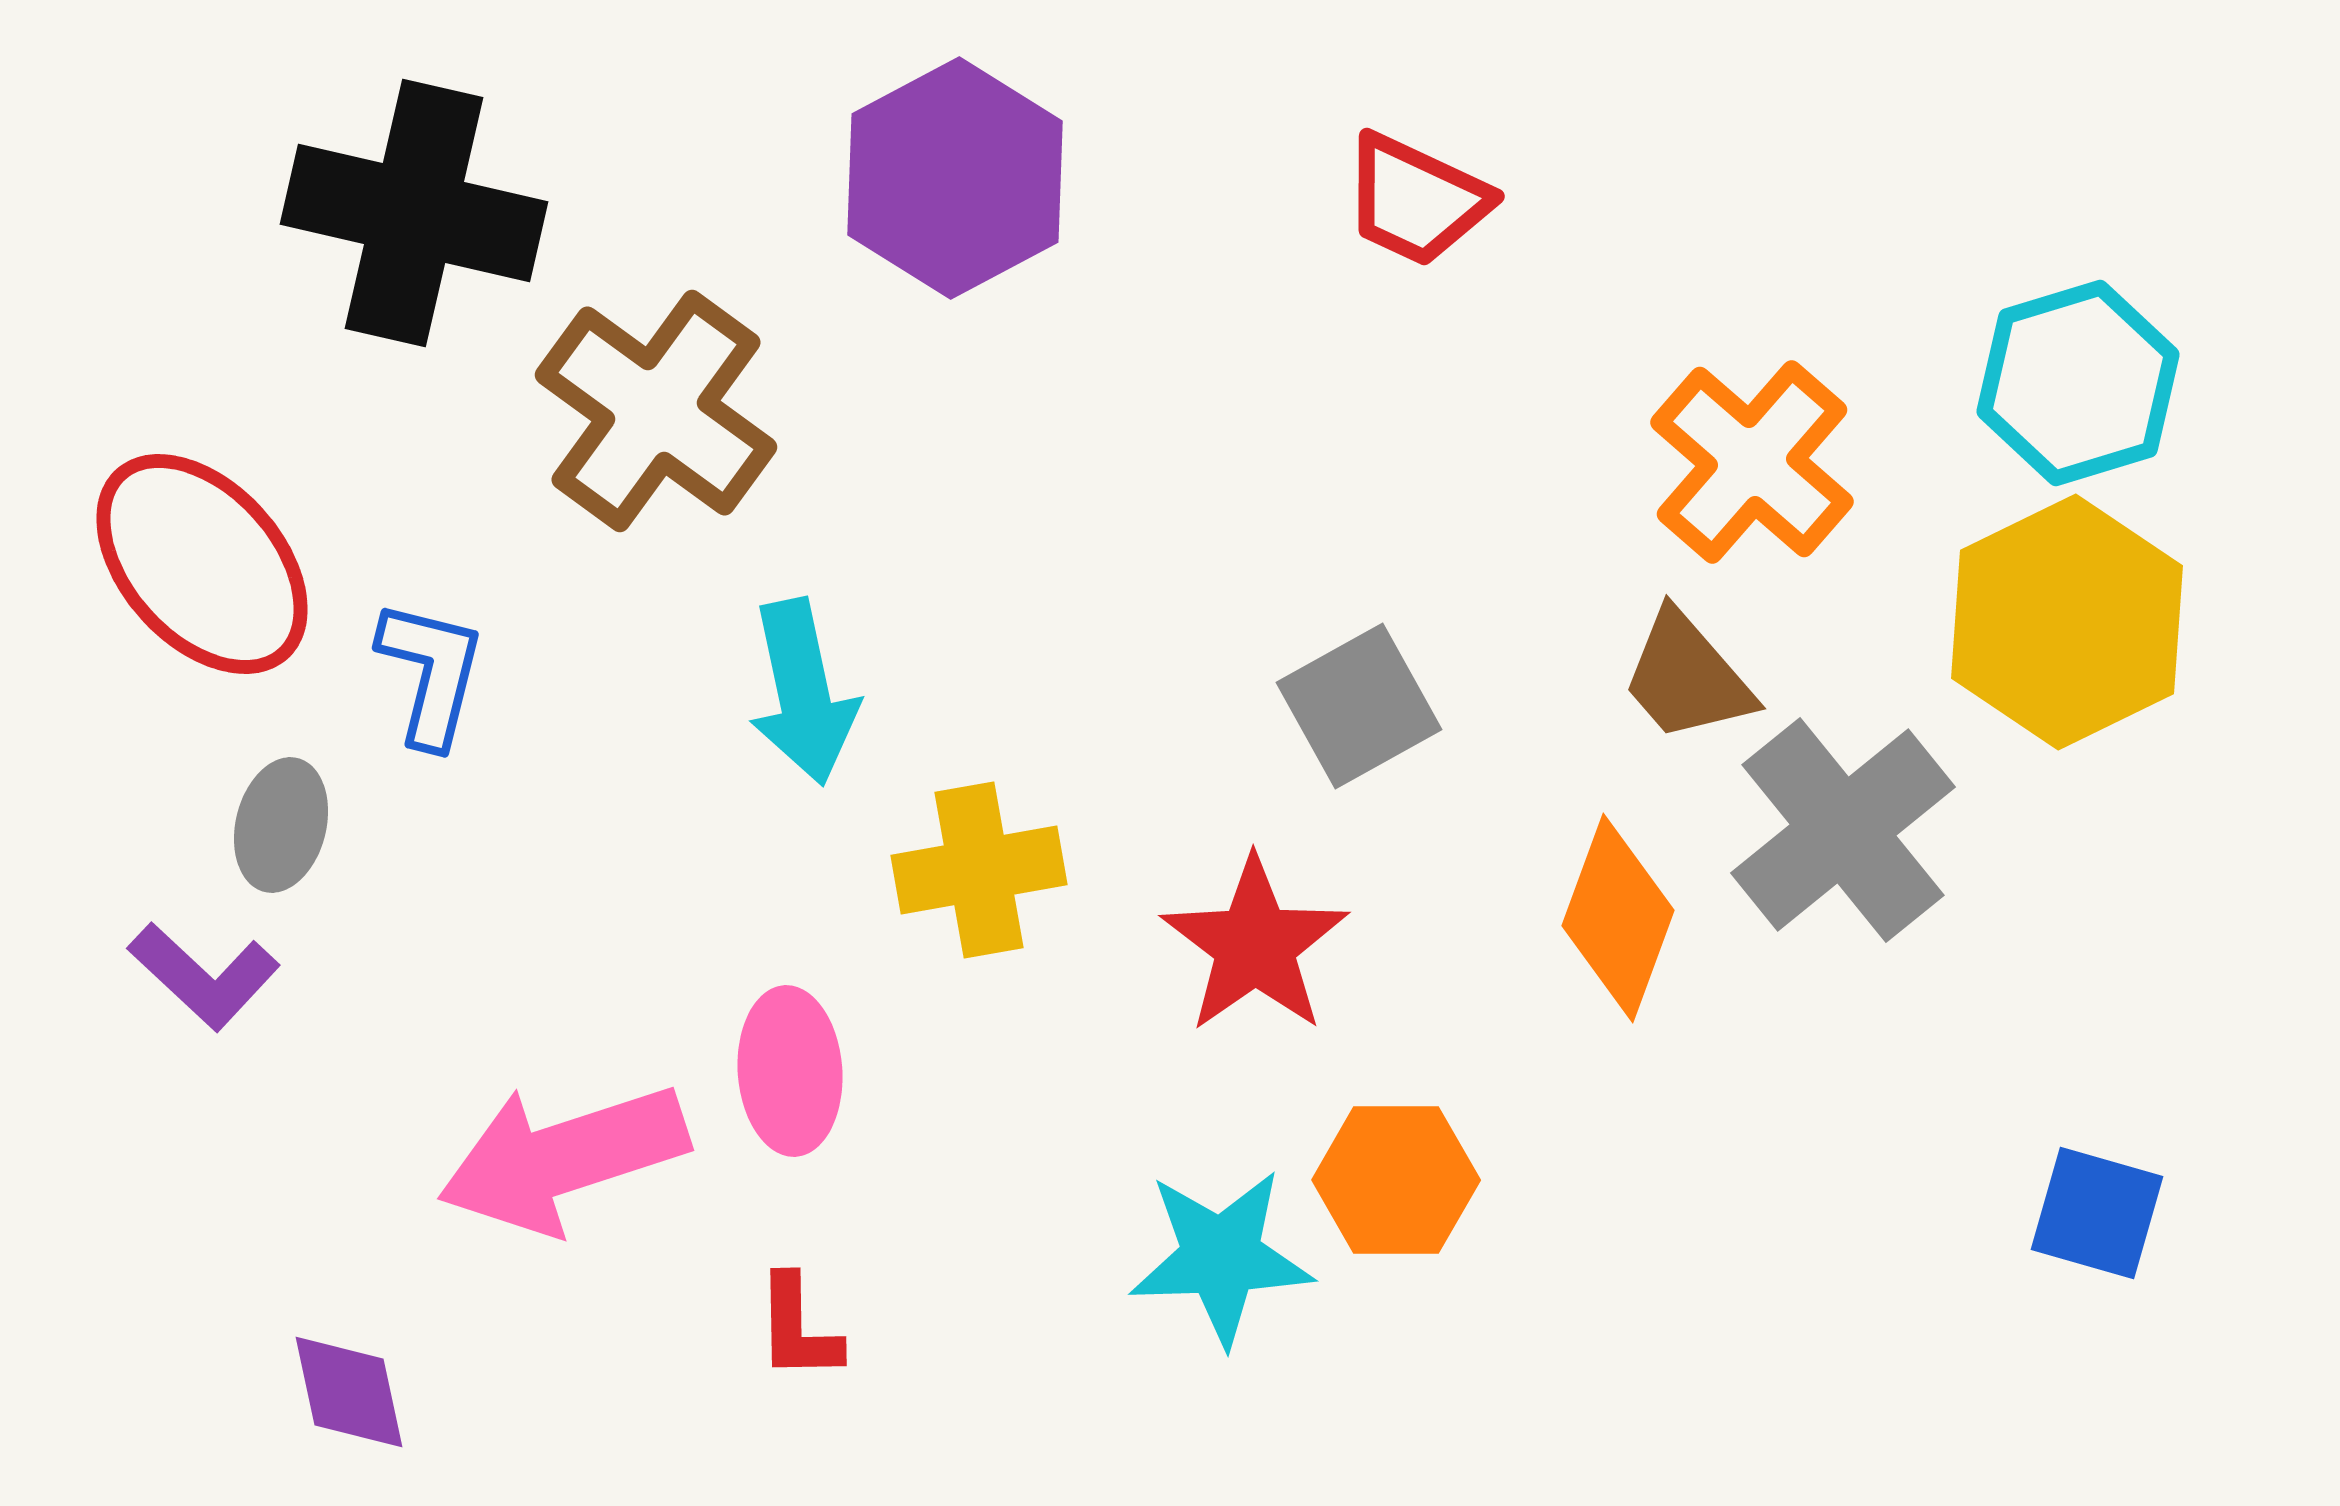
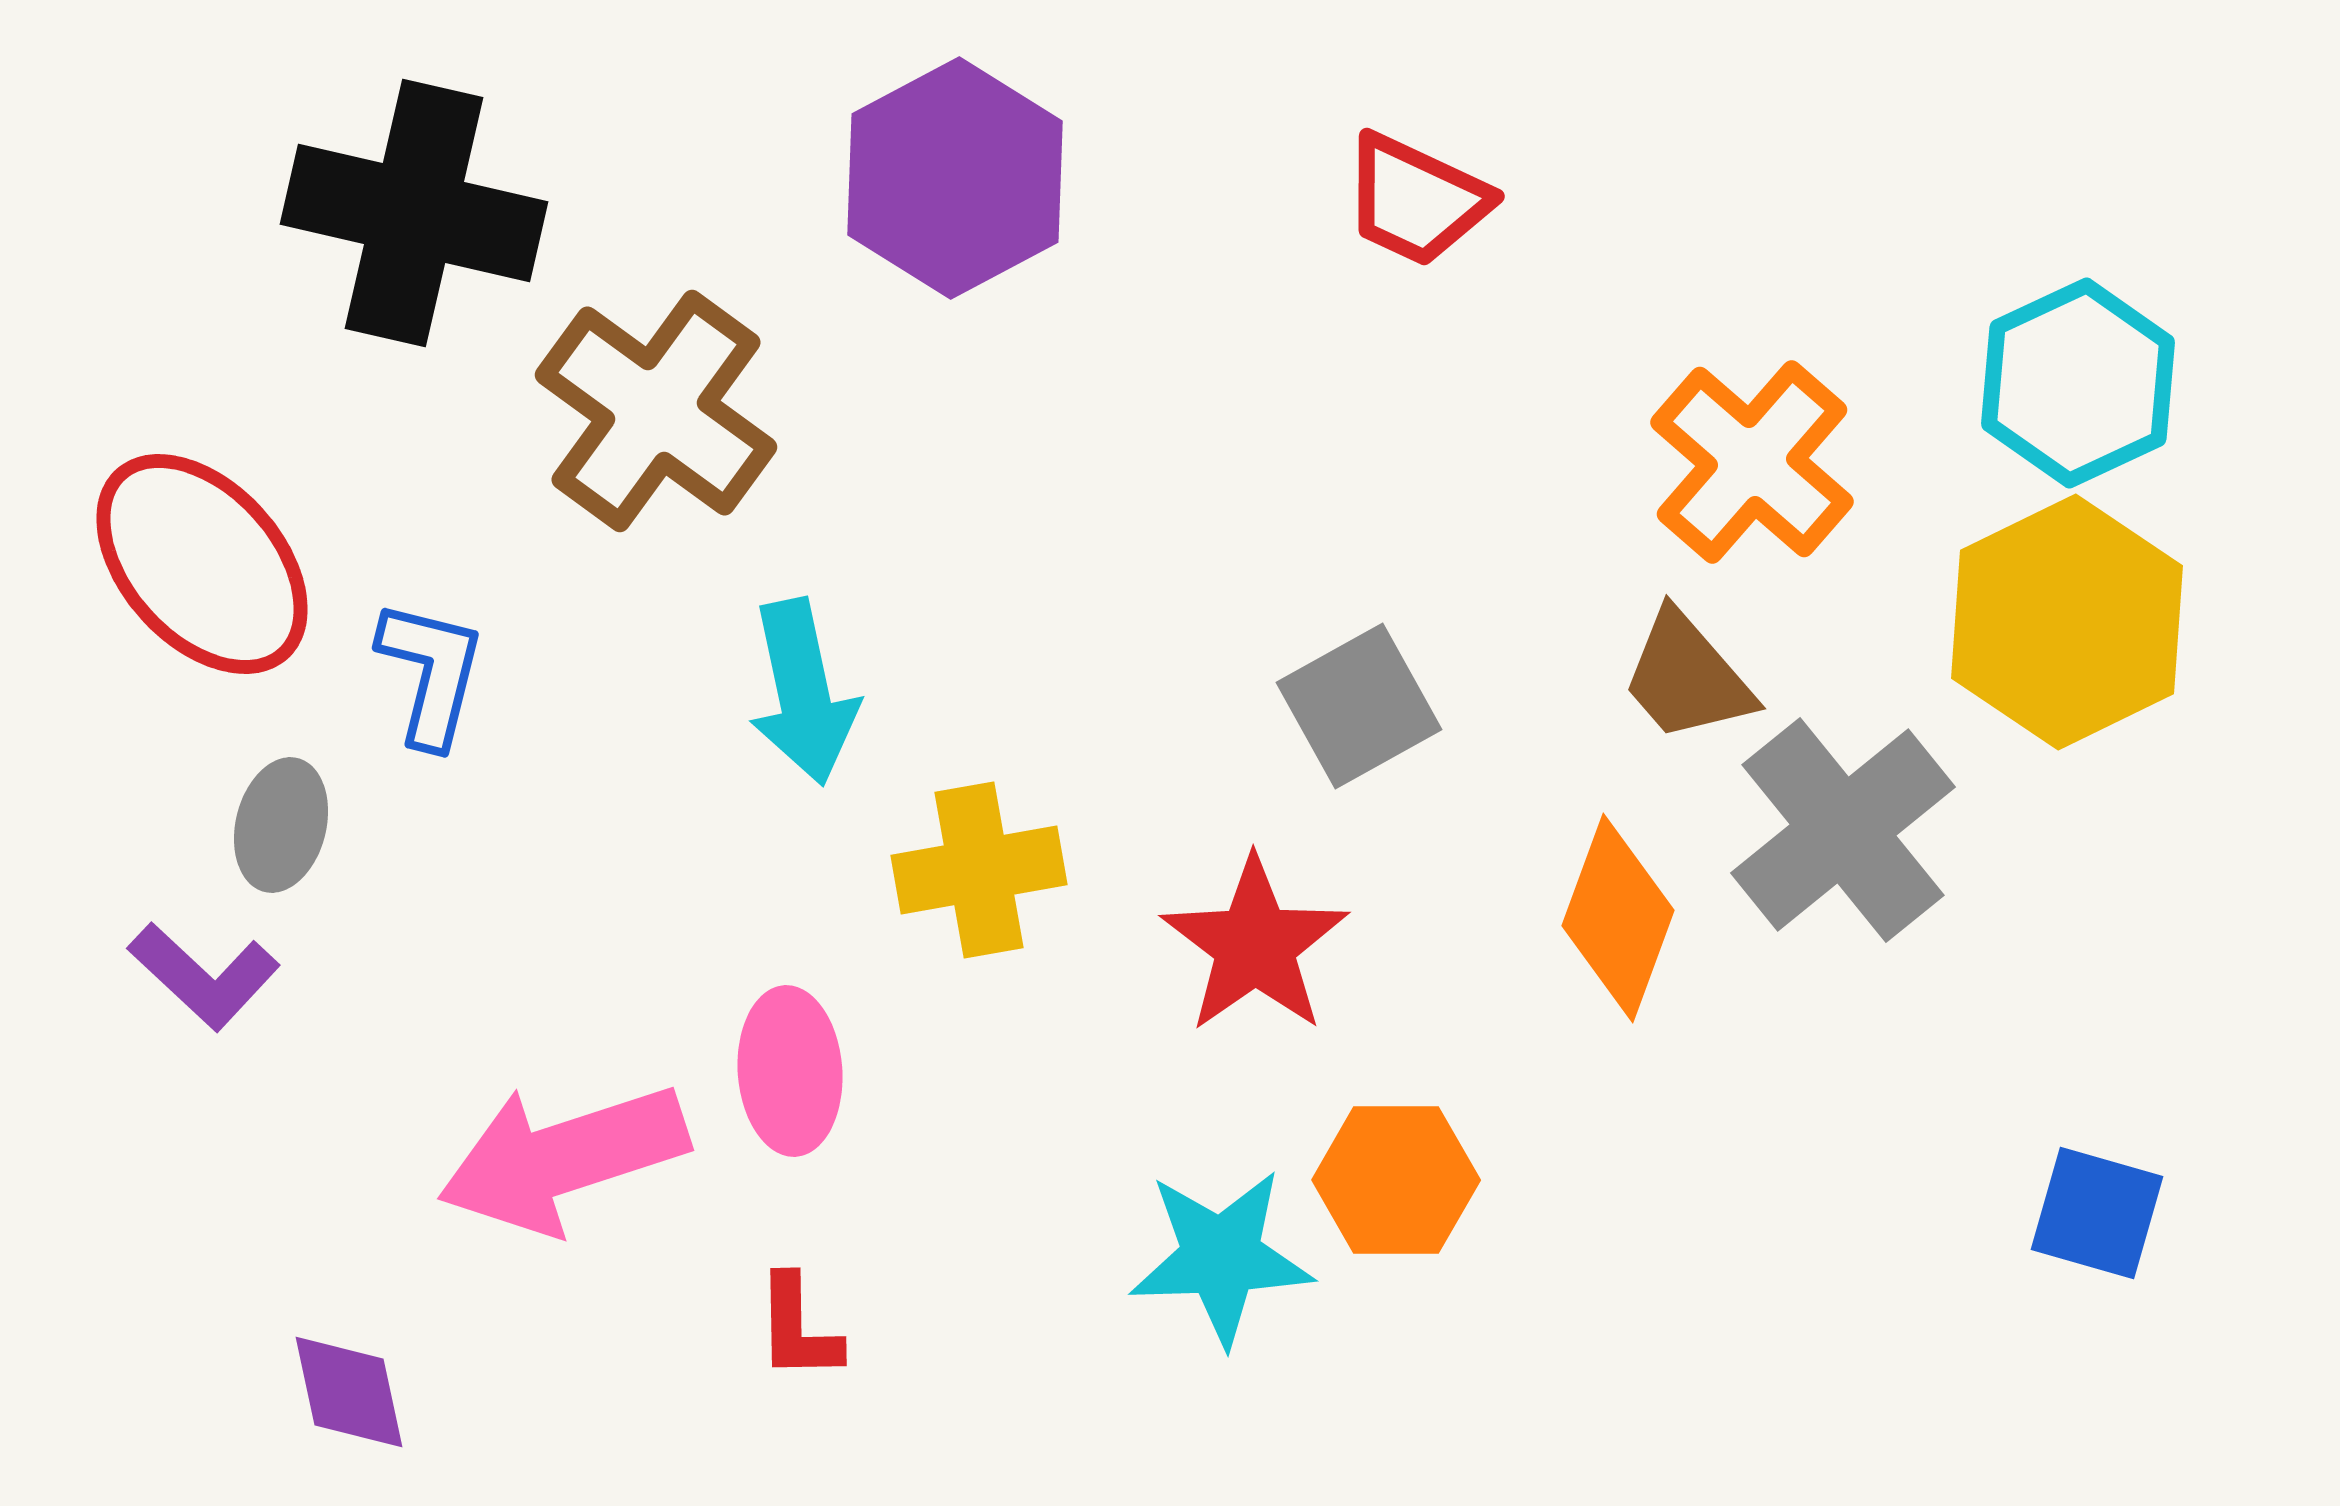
cyan hexagon: rotated 8 degrees counterclockwise
